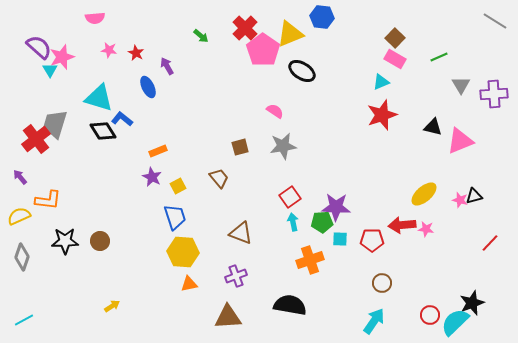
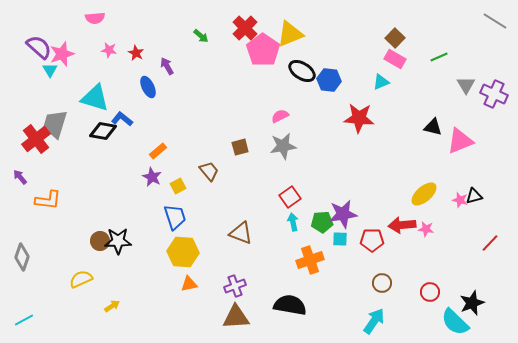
blue hexagon at (322, 17): moved 7 px right, 63 px down
pink star at (62, 57): moved 3 px up
gray triangle at (461, 85): moved 5 px right
purple cross at (494, 94): rotated 28 degrees clockwise
cyan triangle at (99, 98): moved 4 px left
pink semicircle at (275, 111): moved 5 px right, 5 px down; rotated 60 degrees counterclockwise
red star at (382, 115): moved 23 px left, 3 px down; rotated 24 degrees clockwise
black diamond at (103, 131): rotated 48 degrees counterclockwise
orange rectangle at (158, 151): rotated 18 degrees counterclockwise
brown trapezoid at (219, 178): moved 10 px left, 7 px up
purple star at (336, 207): moved 7 px right, 7 px down; rotated 12 degrees counterclockwise
yellow semicircle at (19, 216): moved 62 px right, 63 px down
black star at (65, 241): moved 53 px right
purple cross at (236, 276): moved 1 px left, 10 px down
red circle at (430, 315): moved 23 px up
brown triangle at (228, 317): moved 8 px right
cyan semicircle at (455, 322): rotated 92 degrees counterclockwise
